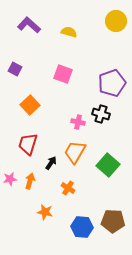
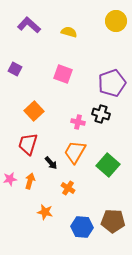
orange square: moved 4 px right, 6 px down
black arrow: rotated 104 degrees clockwise
